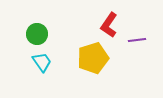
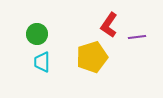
purple line: moved 3 px up
yellow pentagon: moved 1 px left, 1 px up
cyan trapezoid: rotated 145 degrees counterclockwise
